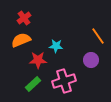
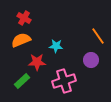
red cross: rotated 24 degrees counterclockwise
red star: moved 1 px left, 2 px down
green rectangle: moved 11 px left, 3 px up
